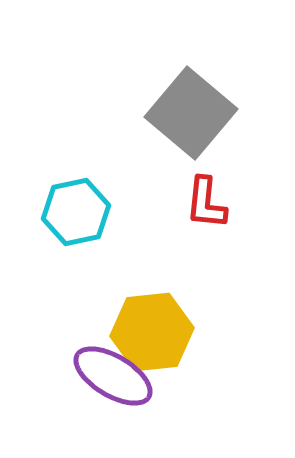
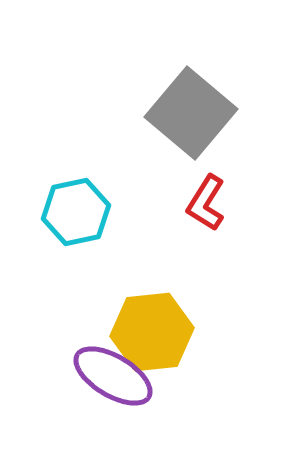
red L-shape: rotated 26 degrees clockwise
